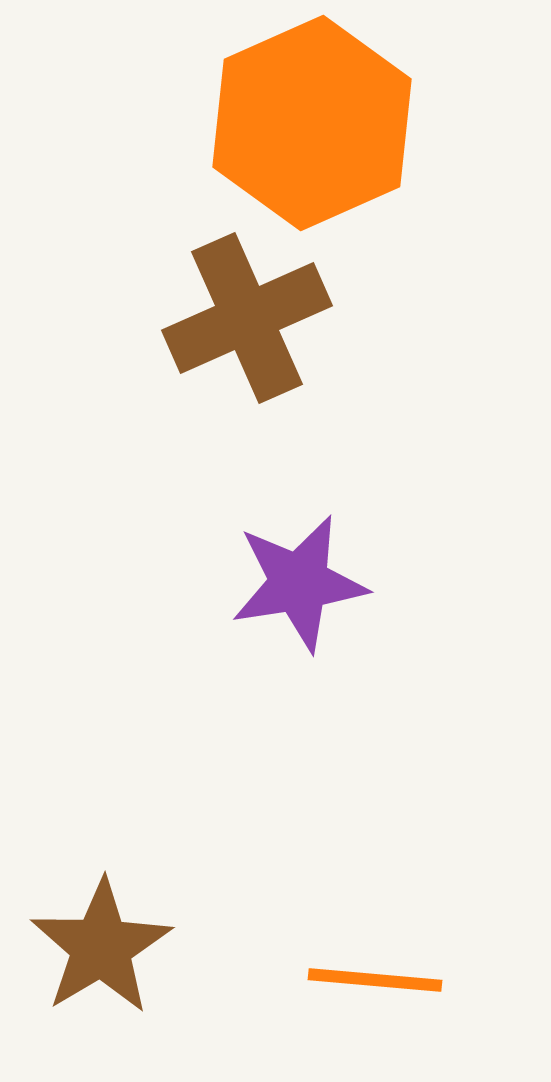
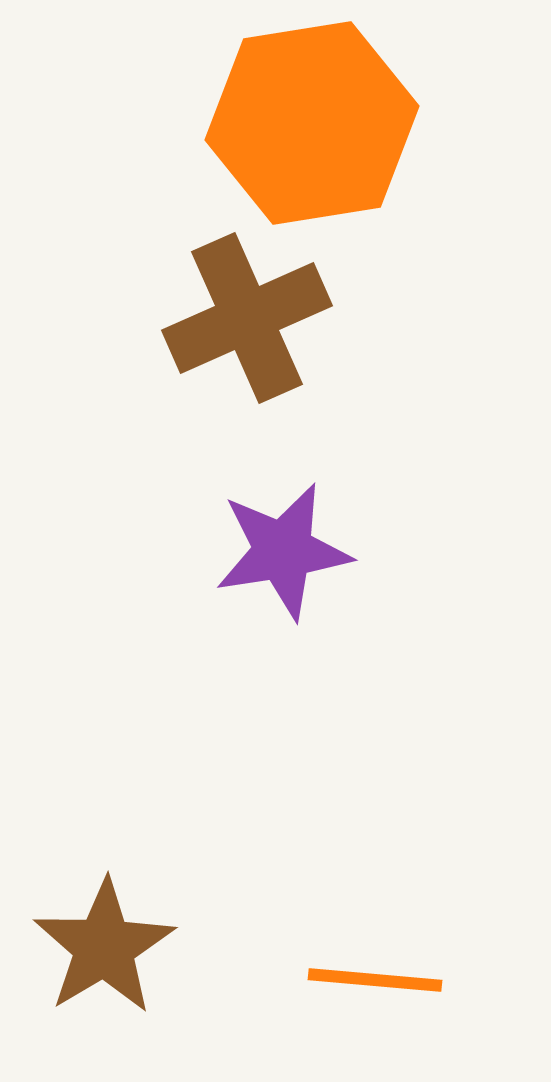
orange hexagon: rotated 15 degrees clockwise
purple star: moved 16 px left, 32 px up
brown star: moved 3 px right
